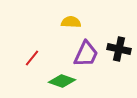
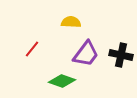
black cross: moved 2 px right, 6 px down
purple trapezoid: rotated 12 degrees clockwise
red line: moved 9 px up
